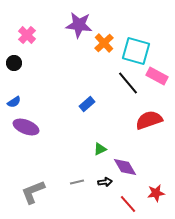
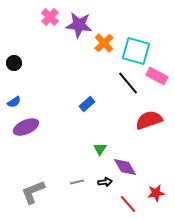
pink cross: moved 23 px right, 18 px up
purple ellipse: rotated 45 degrees counterclockwise
green triangle: rotated 32 degrees counterclockwise
